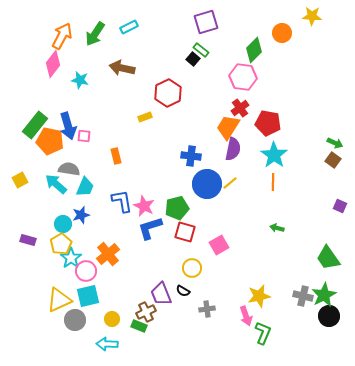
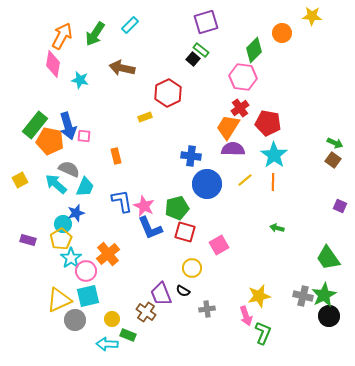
cyan rectangle at (129, 27): moved 1 px right, 2 px up; rotated 18 degrees counterclockwise
pink diamond at (53, 64): rotated 28 degrees counterclockwise
purple semicircle at (233, 149): rotated 100 degrees counterclockwise
gray semicircle at (69, 169): rotated 15 degrees clockwise
yellow line at (230, 183): moved 15 px right, 3 px up
blue star at (81, 215): moved 5 px left, 2 px up
blue L-shape at (150, 228): rotated 96 degrees counterclockwise
yellow pentagon at (61, 244): moved 5 px up
brown cross at (146, 312): rotated 30 degrees counterclockwise
green rectangle at (139, 326): moved 11 px left, 9 px down
